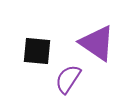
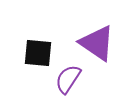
black square: moved 1 px right, 2 px down
